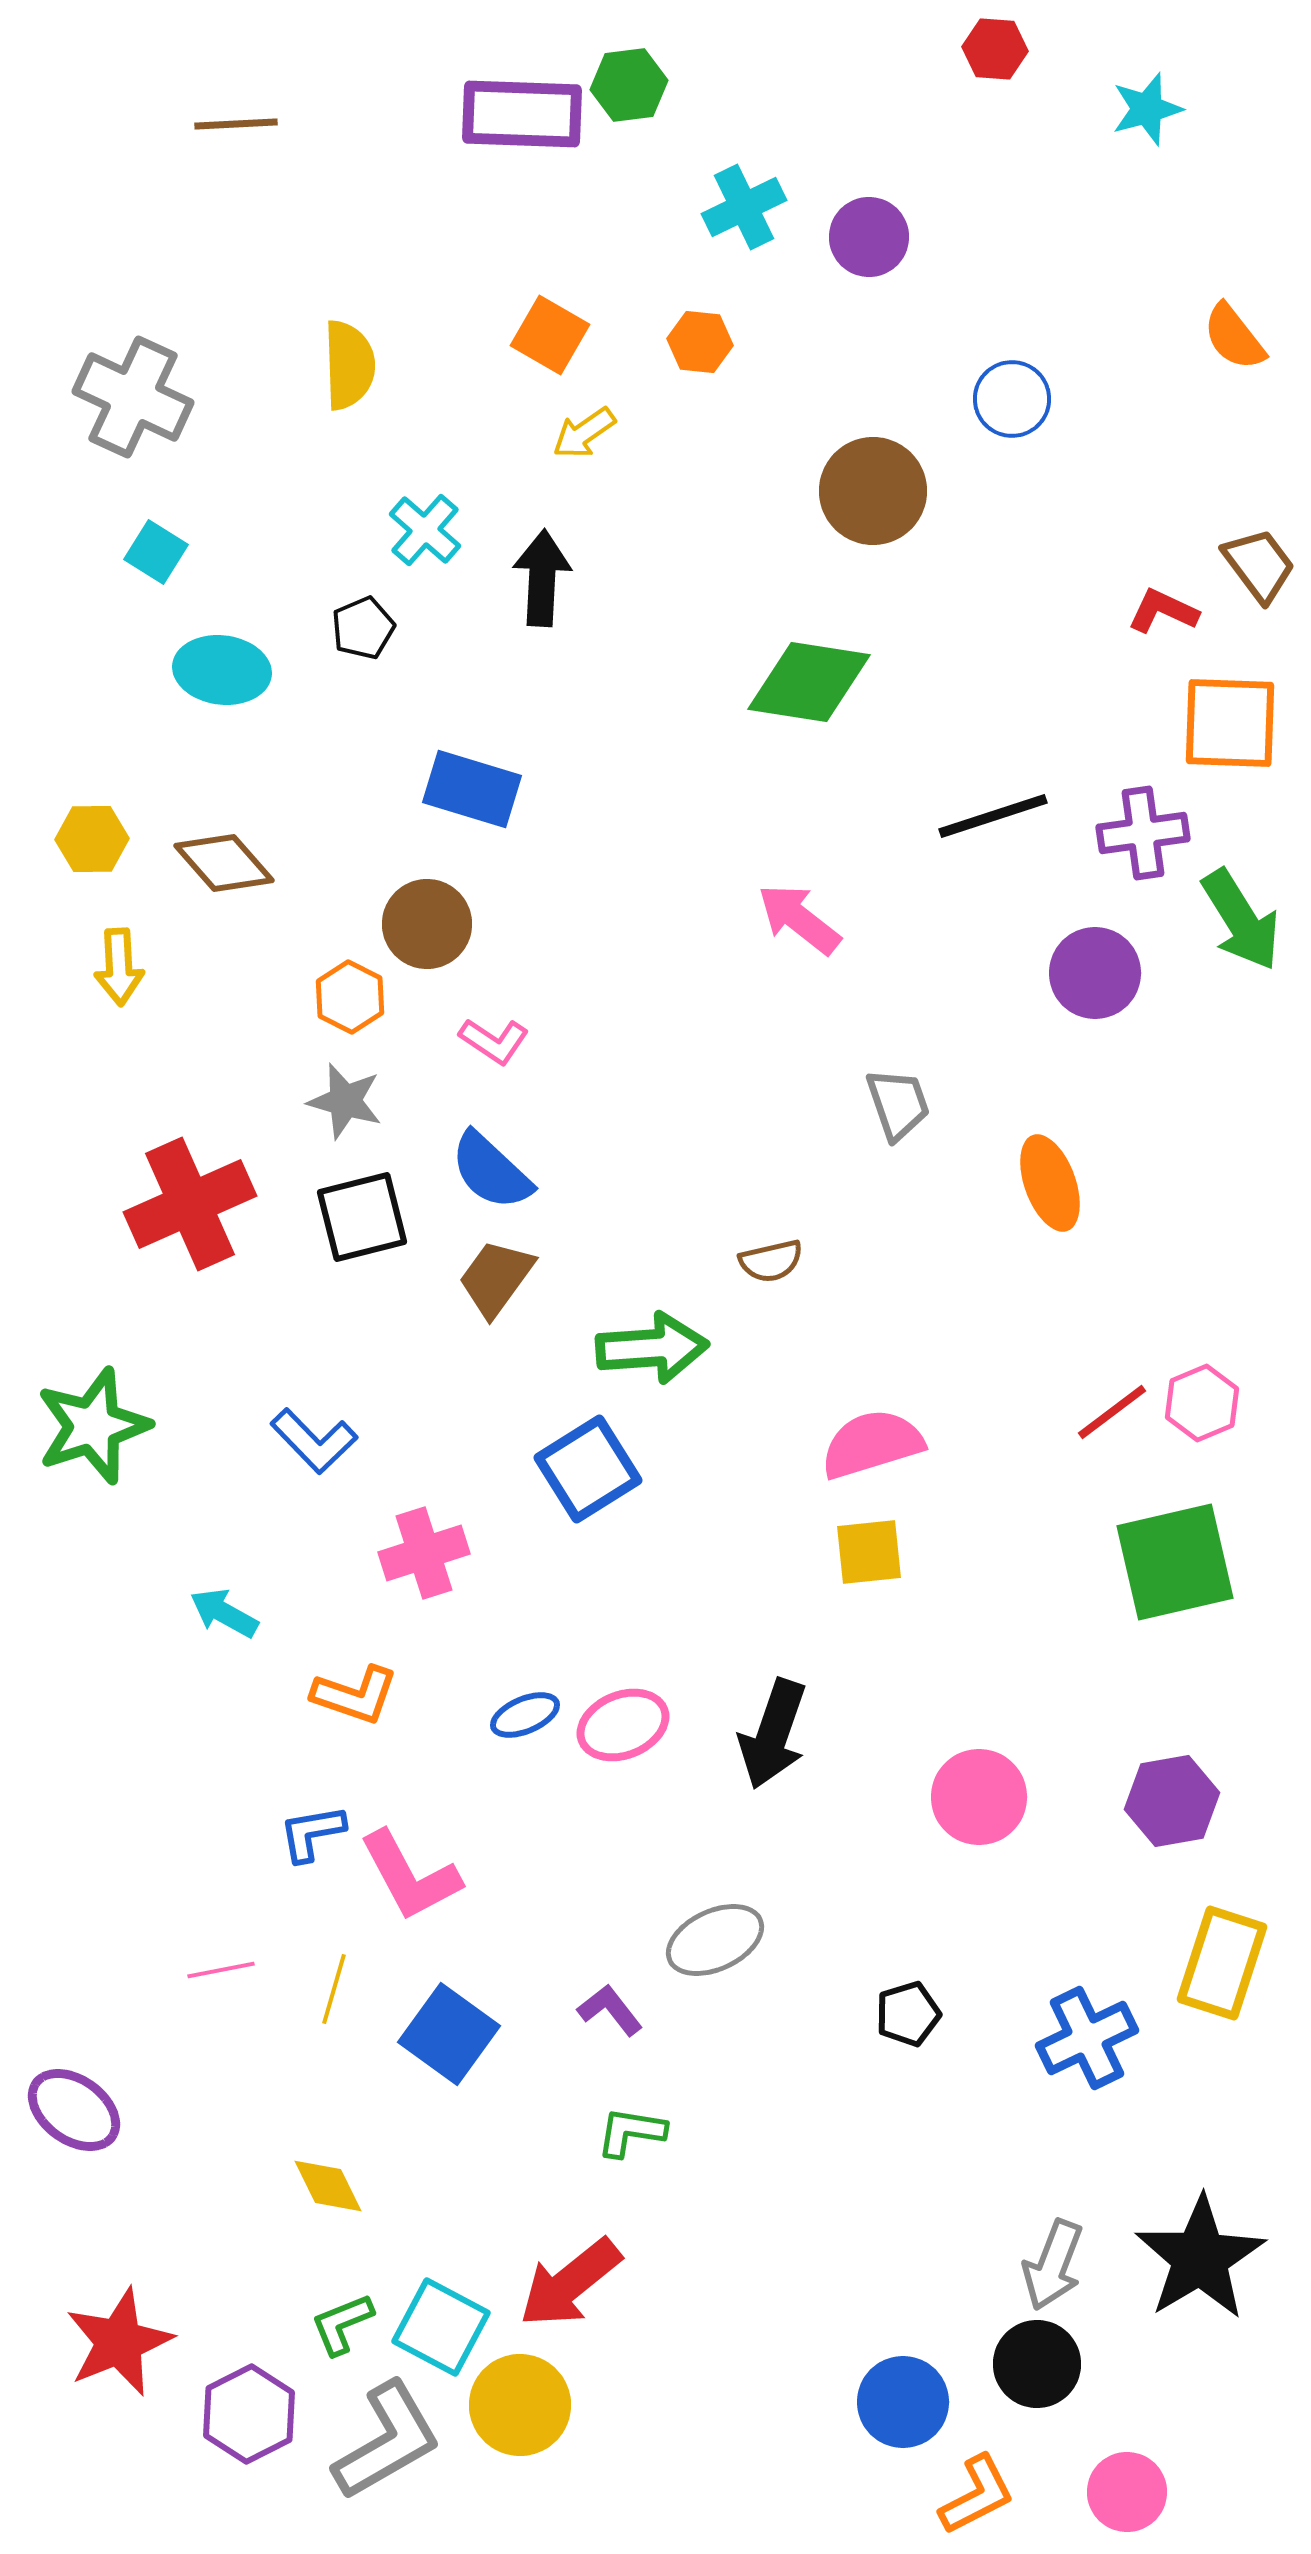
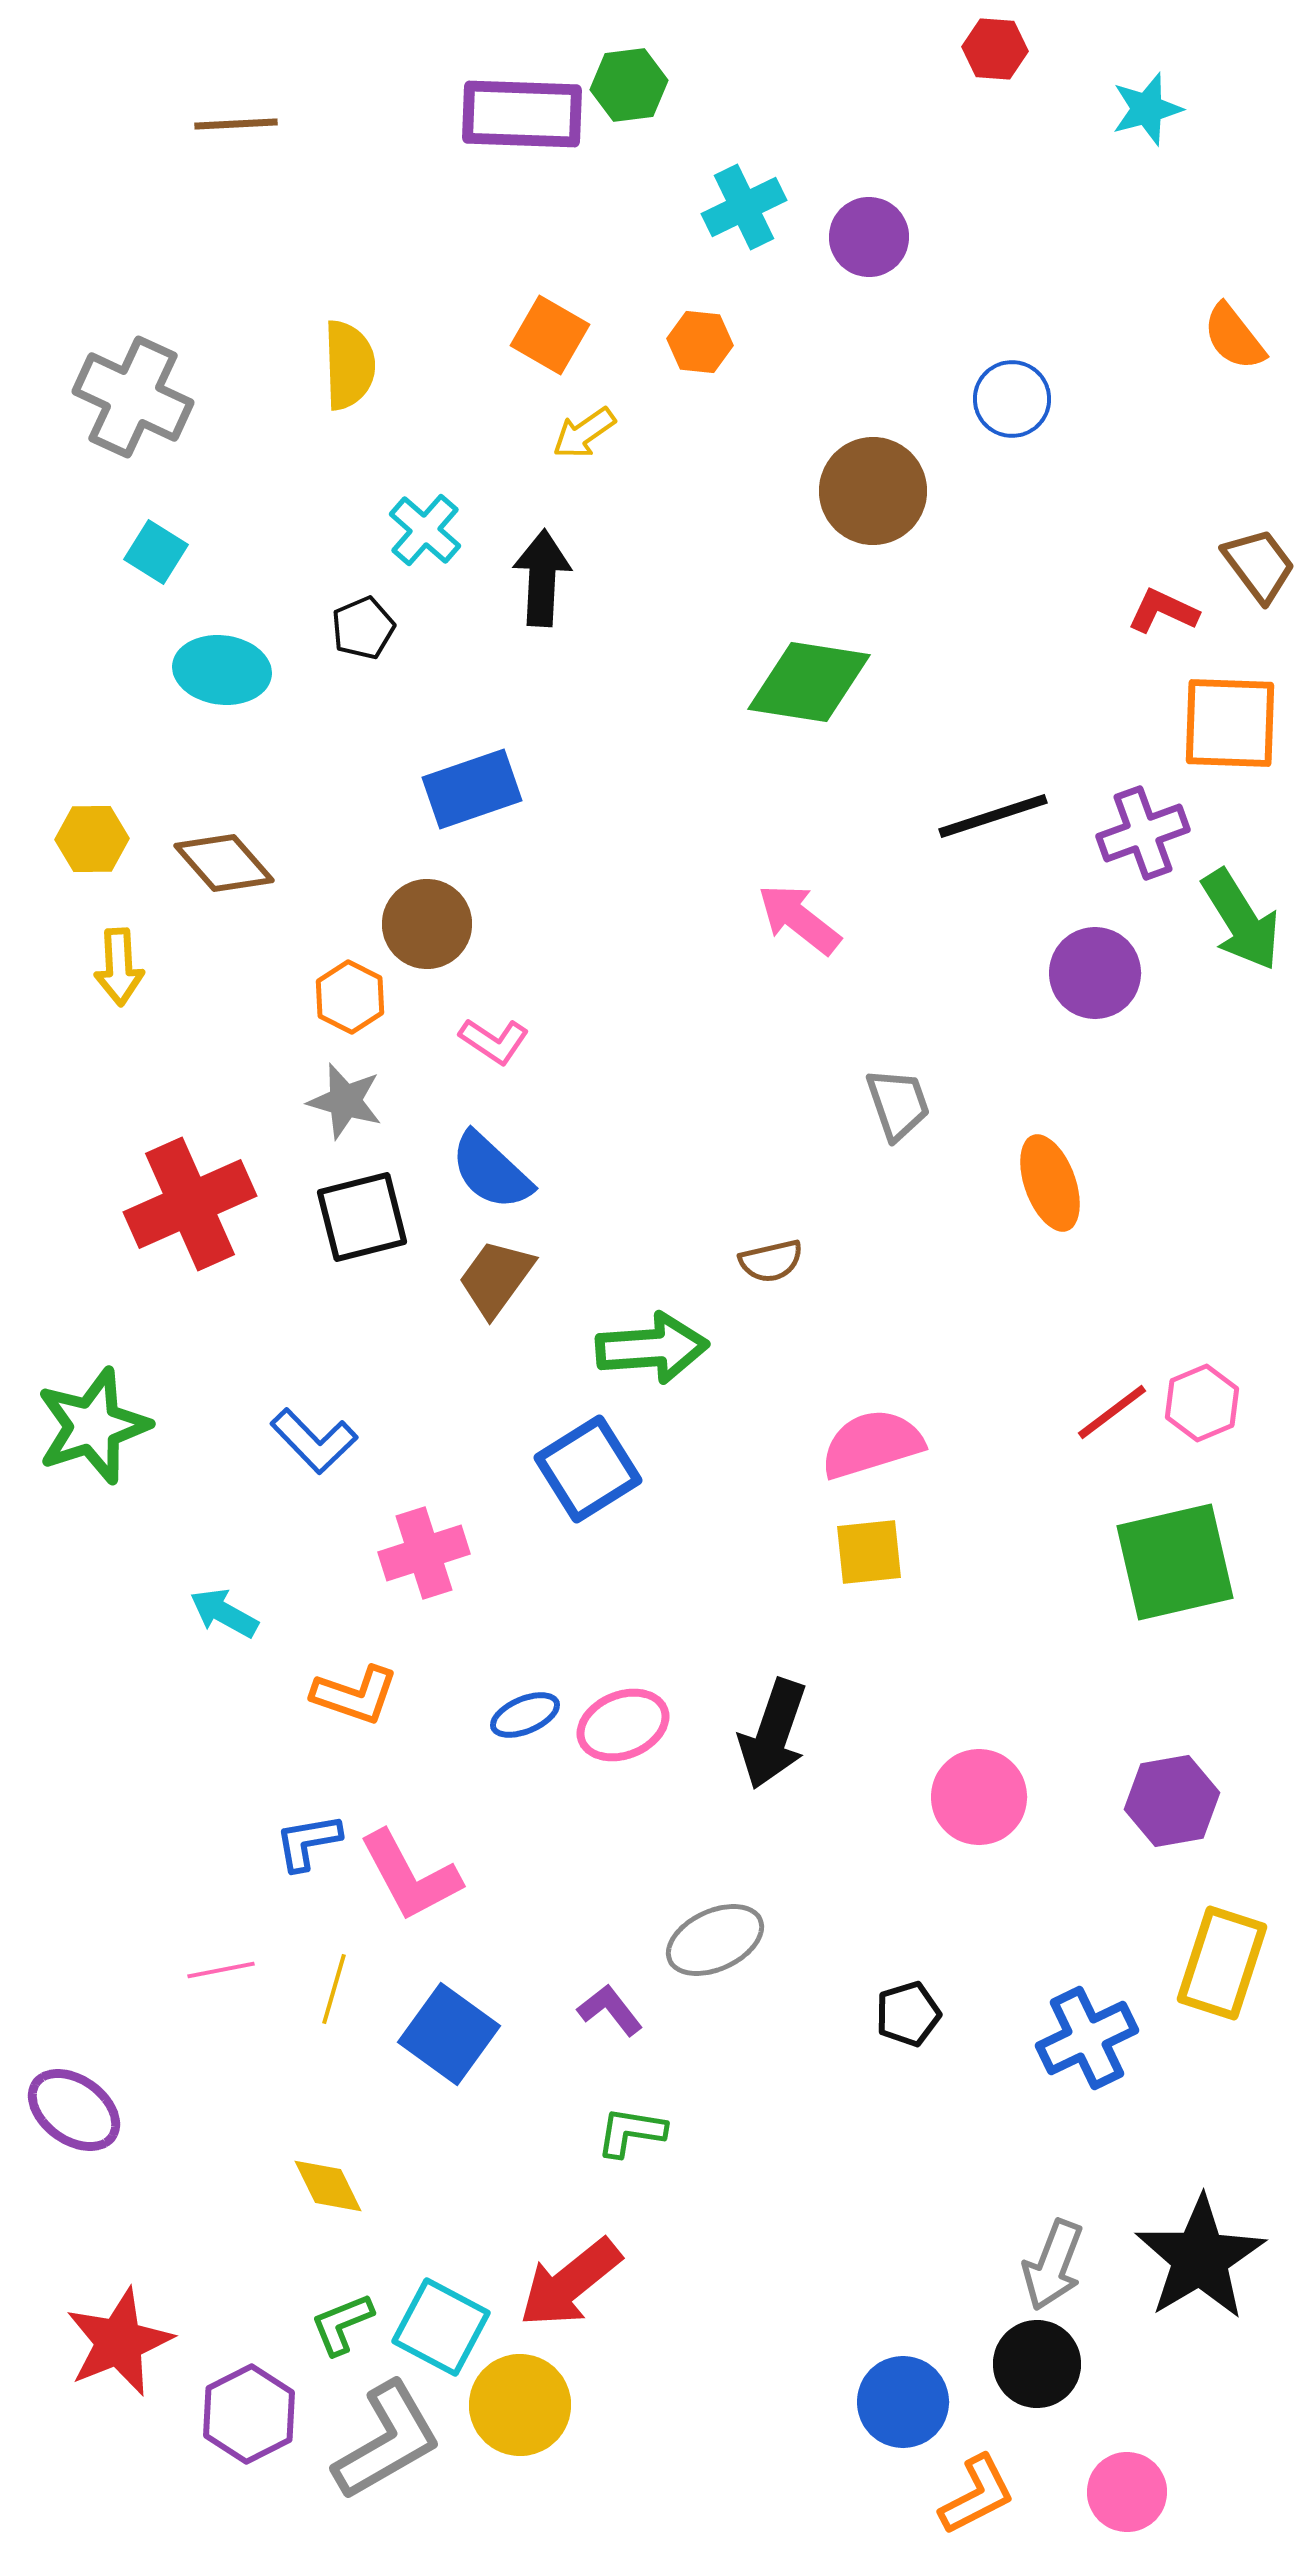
blue rectangle at (472, 789): rotated 36 degrees counterclockwise
purple cross at (1143, 833): rotated 12 degrees counterclockwise
blue L-shape at (312, 1833): moved 4 px left, 9 px down
